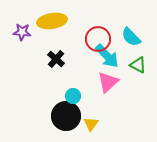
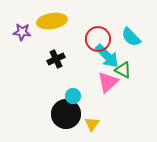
black cross: rotated 24 degrees clockwise
green triangle: moved 15 px left, 5 px down
black circle: moved 2 px up
yellow triangle: moved 1 px right
